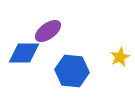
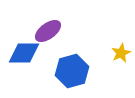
yellow star: moved 1 px right, 4 px up
blue hexagon: rotated 20 degrees counterclockwise
